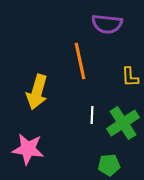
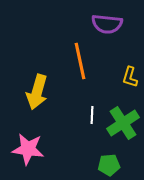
yellow L-shape: rotated 20 degrees clockwise
